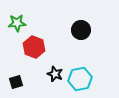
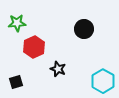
black circle: moved 3 px right, 1 px up
red hexagon: rotated 15 degrees clockwise
black star: moved 3 px right, 5 px up
cyan hexagon: moved 23 px right, 2 px down; rotated 20 degrees counterclockwise
